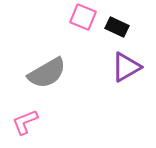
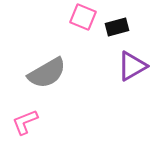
black rectangle: rotated 40 degrees counterclockwise
purple triangle: moved 6 px right, 1 px up
